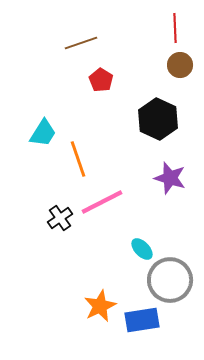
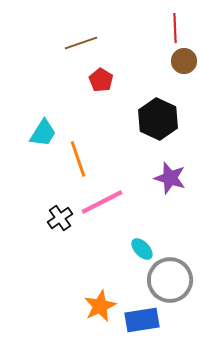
brown circle: moved 4 px right, 4 px up
